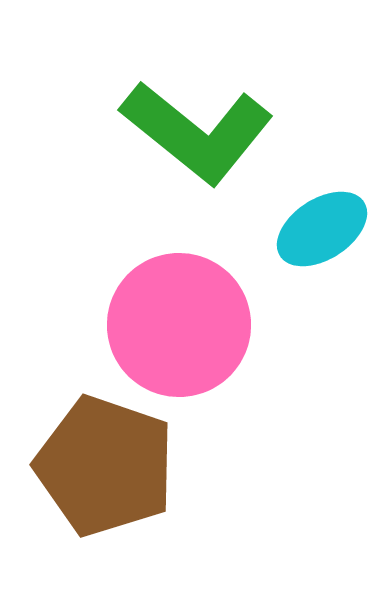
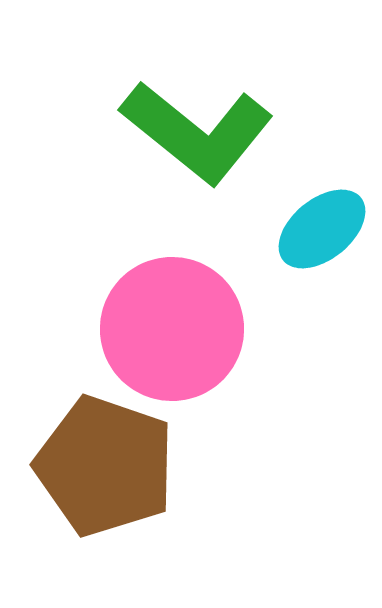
cyan ellipse: rotated 6 degrees counterclockwise
pink circle: moved 7 px left, 4 px down
